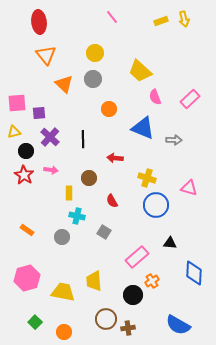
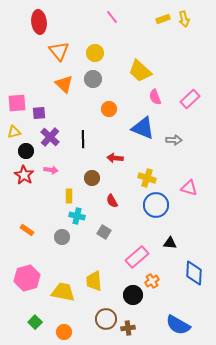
yellow rectangle at (161, 21): moved 2 px right, 2 px up
orange triangle at (46, 55): moved 13 px right, 4 px up
brown circle at (89, 178): moved 3 px right
yellow rectangle at (69, 193): moved 3 px down
